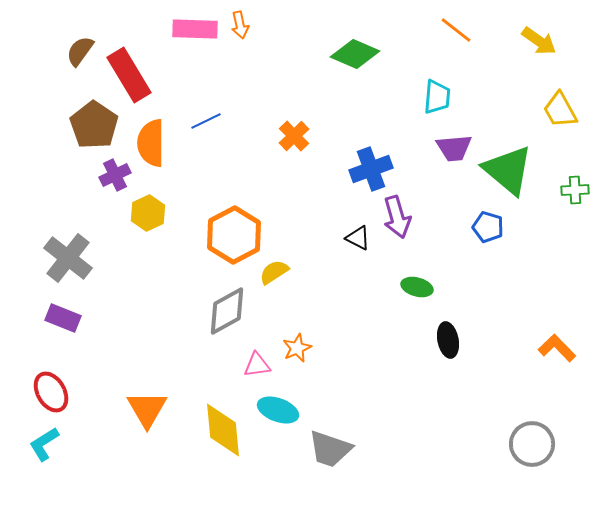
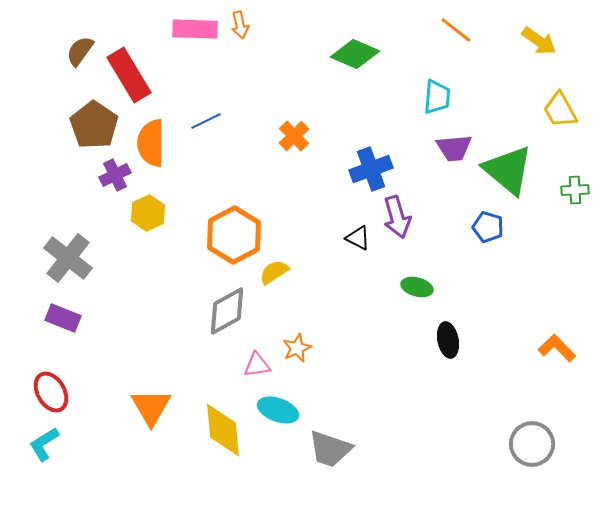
orange triangle: moved 4 px right, 2 px up
